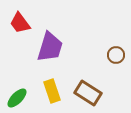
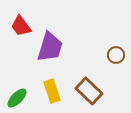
red trapezoid: moved 1 px right, 3 px down
brown rectangle: moved 1 px right, 2 px up; rotated 12 degrees clockwise
